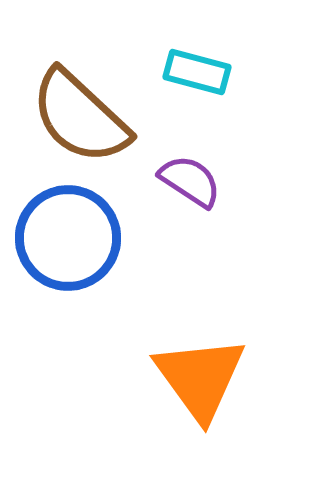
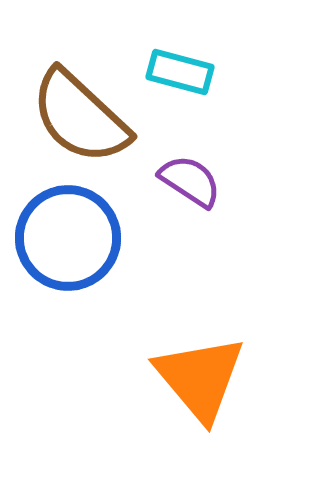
cyan rectangle: moved 17 px left
orange triangle: rotated 4 degrees counterclockwise
